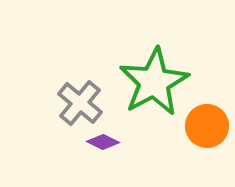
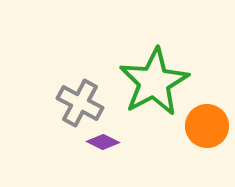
gray cross: rotated 12 degrees counterclockwise
